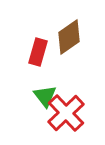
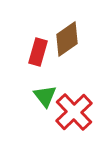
brown diamond: moved 2 px left, 2 px down
red cross: moved 8 px right, 1 px up
